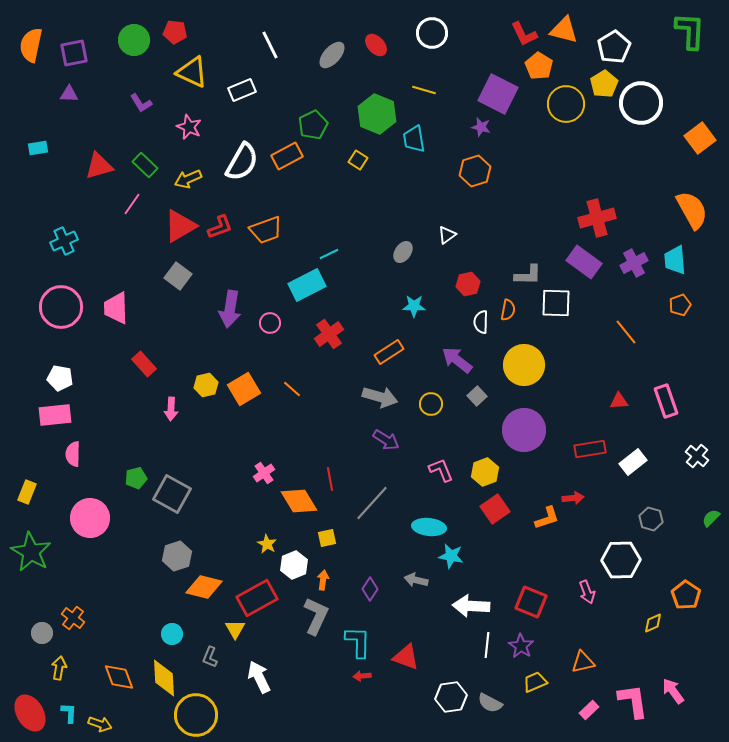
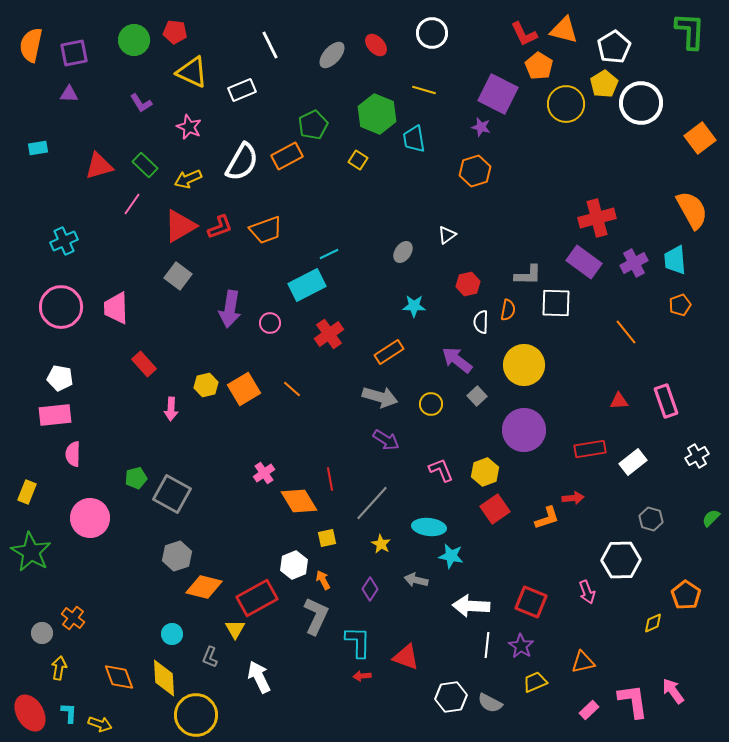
white cross at (697, 456): rotated 20 degrees clockwise
yellow star at (267, 544): moved 114 px right
orange arrow at (323, 580): rotated 36 degrees counterclockwise
